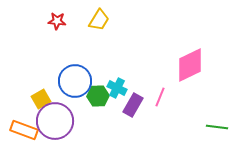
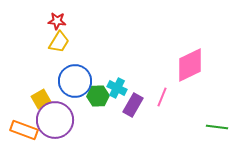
yellow trapezoid: moved 40 px left, 22 px down
pink line: moved 2 px right
purple circle: moved 1 px up
